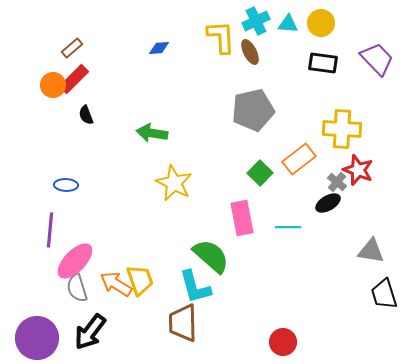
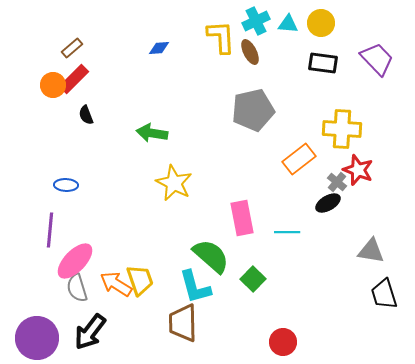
green square: moved 7 px left, 106 px down
cyan line: moved 1 px left, 5 px down
